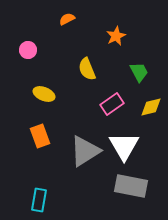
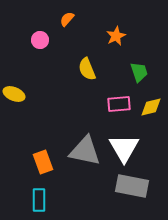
orange semicircle: rotated 21 degrees counterclockwise
pink circle: moved 12 px right, 10 px up
green trapezoid: rotated 10 degrees clockwise
yellow ellipse: moved 30 px left
pink rectangle: moved 7 px right; rotated 30 degrees clockwise
orange rectangle: moved 3 px right, 26 px down
white triangle: moved 2 px down
gray triangle: rotated 44 degrees clockwise
gray rectangle: moved 1 px right
cyan rectangle: rotated 10 degrees counterclockwise
